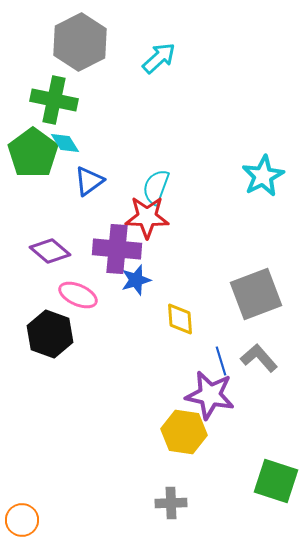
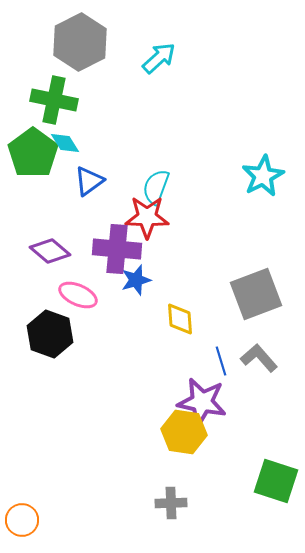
purple star: moved 8 px left, 7 px down
